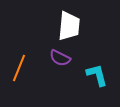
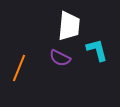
cyan L-shape: moved 25 px up
